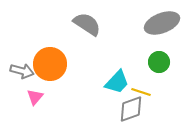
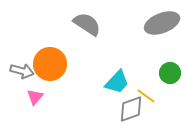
green circle: moved 11 px right, 11 px down
yellow line: moved 5 px right, 4 px down; rotated 18 degrees clockwise
